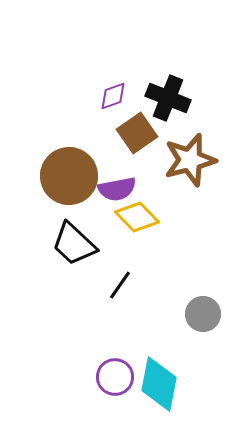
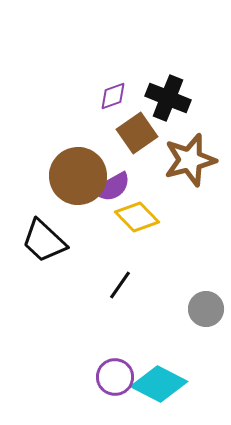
brown circle: moved 9 px right
purple semicircle: moved 5 px left, 2 px up; rotated 18 degrees counterclockwise
black trapezoid: moved 30 px left, 3 px up
gray circle: moved 3 px right, 5 px up
cyan diamond: rotated 74 degrees counterclockwise
